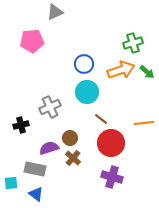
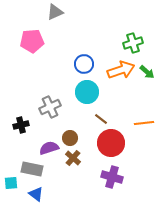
gray rectangle: moved 3 px left
